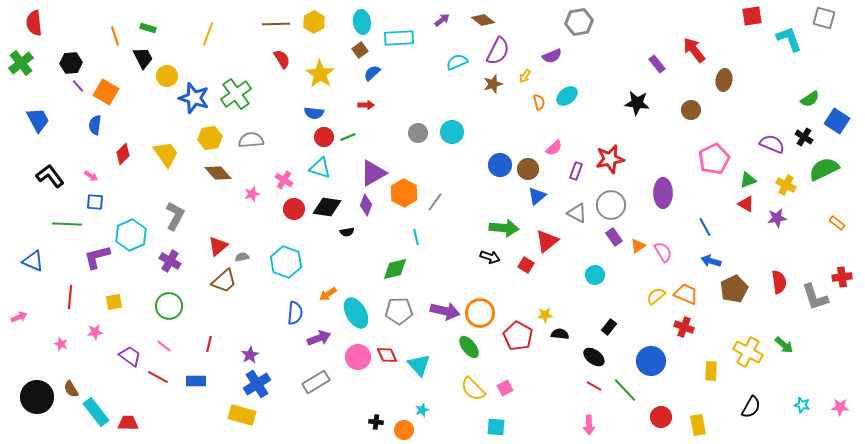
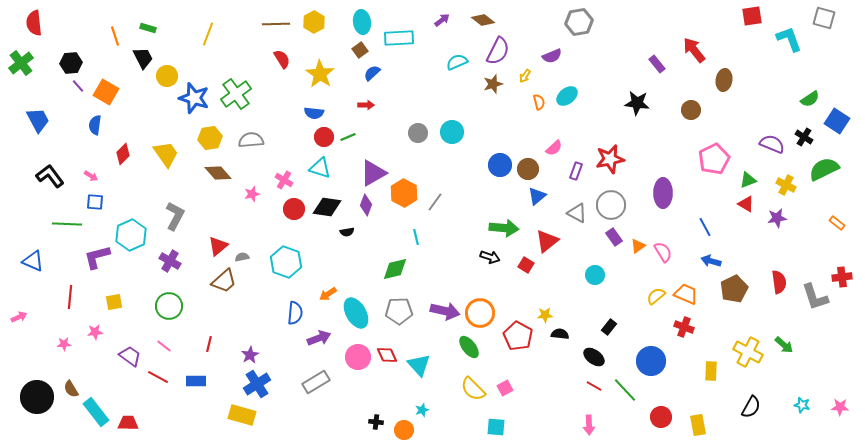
pink star at (61, 344): moved 3 px right; rotated 24 degrees counterclockwise
